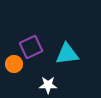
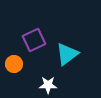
purple square: moved 3 px right, 7 px up
cyan triangle: rotated 30 degrees counterclockwise
